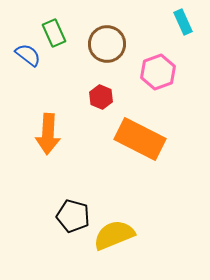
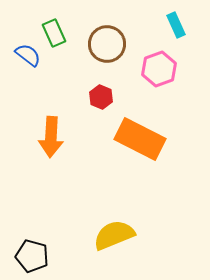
cyan rectangle: moved 7 px left, 3 px down
pink hexagon: moved 1 px right, 3 px up
orange arrow: moved 3 px right, 3 px down
black pentagon: moved 41 px left, 40 px down
